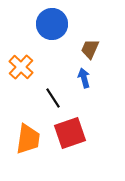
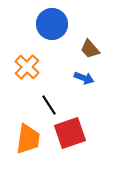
brown trapezoid: rotated 65 degrees counterclockwise
orange cross: moved 6 px right
blue arrow: rotated 126 degrees clockwise
black line: moved 4 px left, 7 px down
